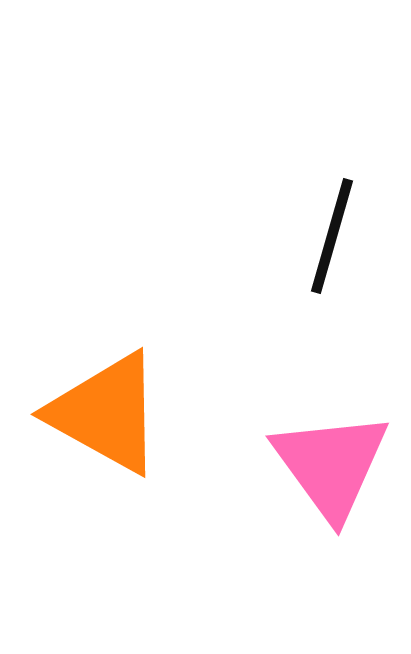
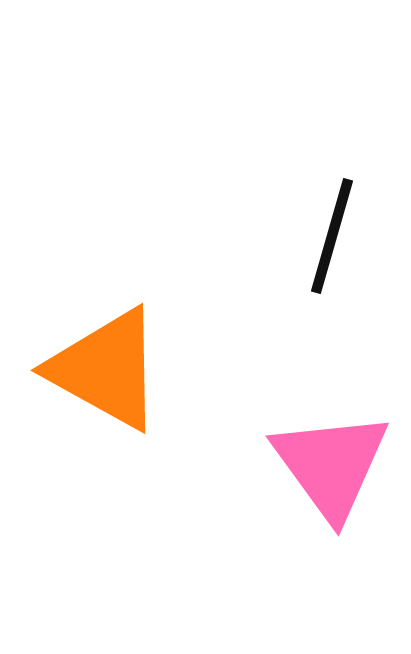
orange triangle: moved 44 px up
